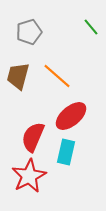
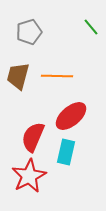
orange line: rotated 40 degrees counterclockwise
